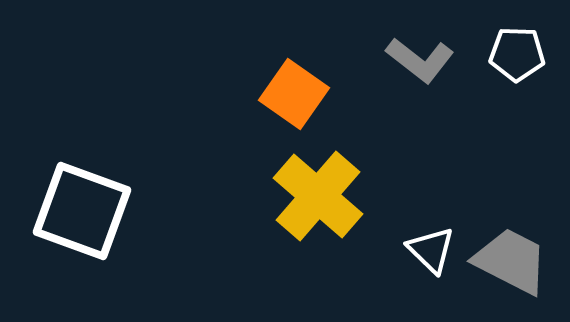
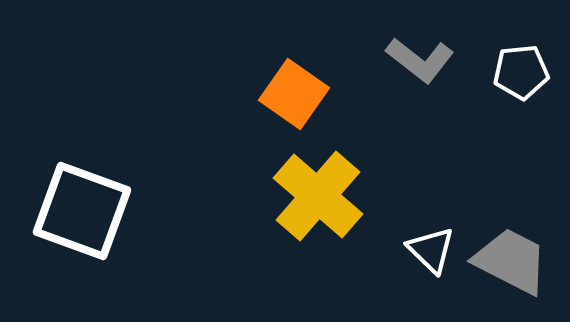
white pentagon: moved 4 px right, 18 px down; rotated 8 degrees counterclockwise
